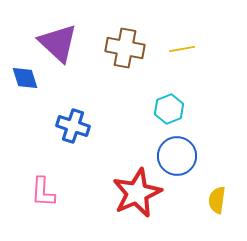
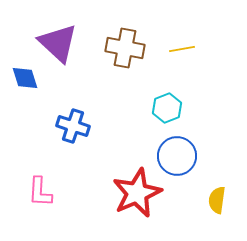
cyan hexagon: moved 2 px left, 1 px up
pink L-shape: moved 3 px left
